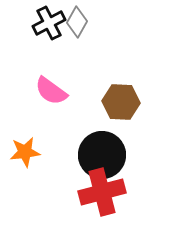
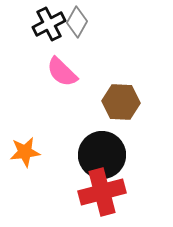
black cross: moved 1 px down
pink semicircle: moved 11 px right, 19 px up; rotated 8 degrees clockwise
